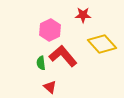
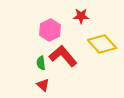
red star: moved 2 px left, 1 px down
red triangle: moved 7 px left, 2 px up
